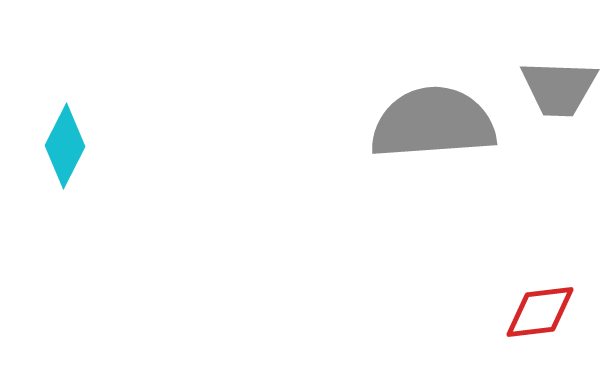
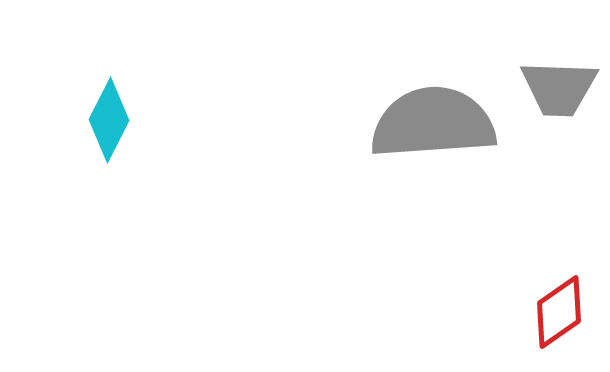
cyan diamond: moved 44 px right, 26 px up
red diamond: moved 19 px right; rotated 28 degrees counterclockwise
